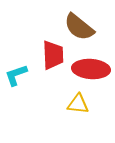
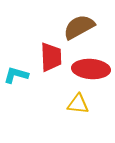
brown semicircle: rotated 112 degrees clockwise
red trapezoid: moved 2 px left, 2 px down
cyan L-shape: rotated 35 degrees clockwise
